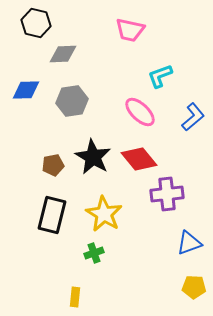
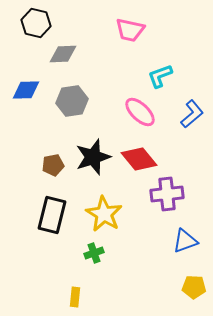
blue L-shape: moved 1 px left, 3 px up
black star: rotated 24 degrees clockwise
blue triangle: moved 4 px left, 2 px up
